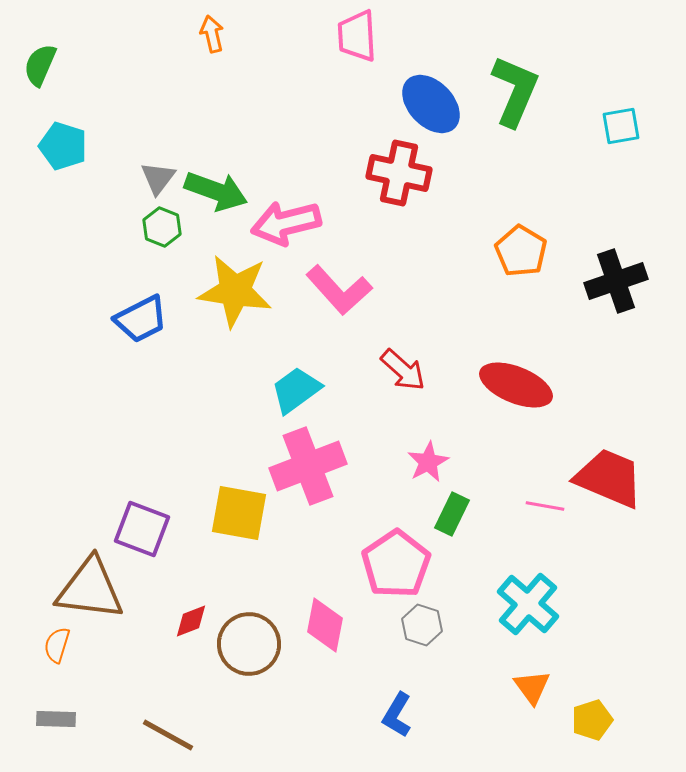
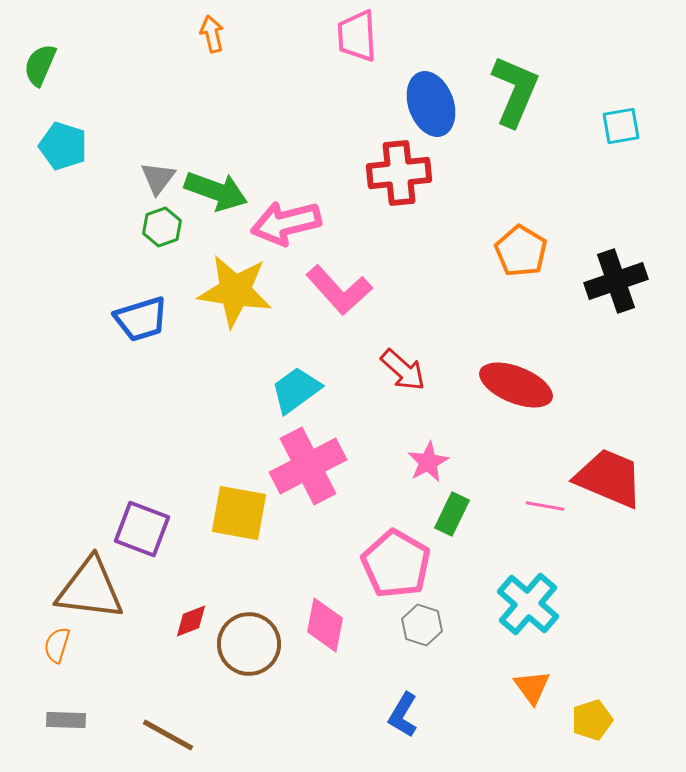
blue ellipse: rotated 24 degrees clockwise
red cross: rotated 18 degrees counterclockwise
green hexagon: rotated 18 degrees clockwise
blue trapezoid: rotated 10 degrees clockwise
pink cross: rotated 6 degrees counterclockwise
pink pentagon: rotated 8 degrees counterclockwise
blue L-shape: moved 6 px right
gray rectangle: moved 10 px right, 1 px down
